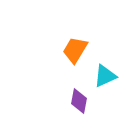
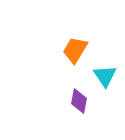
cyan triangle: rotated 40 degrees counterclockwise
